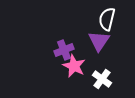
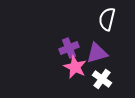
purple triangle: moved 2 px left, 12 px down; rotated 40 degrees clockwise
purple cross: moved 5 px right, 2 px up
pink star: moved 1 px right, 1 px down
